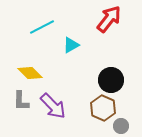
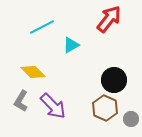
yellow diamond: moved 3 px right, 1 px up
black circle: moved 3 px right
gray L-shape: rotated 30 degrees clockwise
brown hexagon: moved 2 px right
gray circle: moved 10 px right, 7 px up
